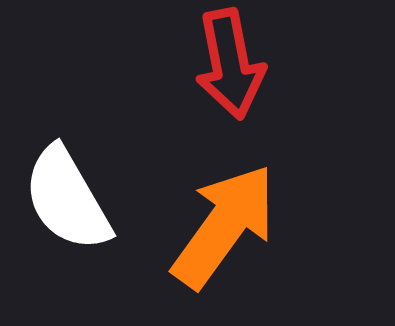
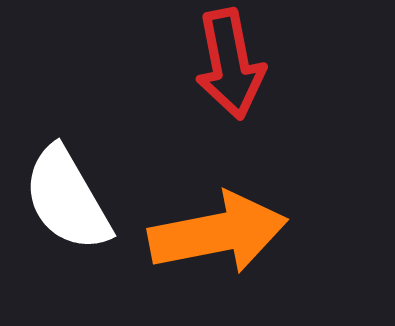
orange arrow: moved 6 px left, 7 px down; rotated 43 degrees clockwise
